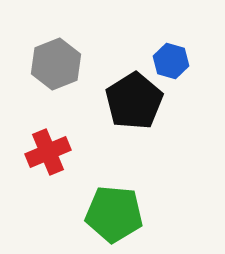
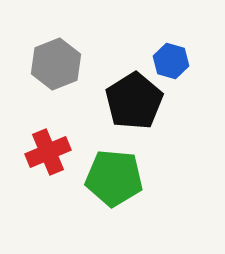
green pentagon: moved 36 px up
